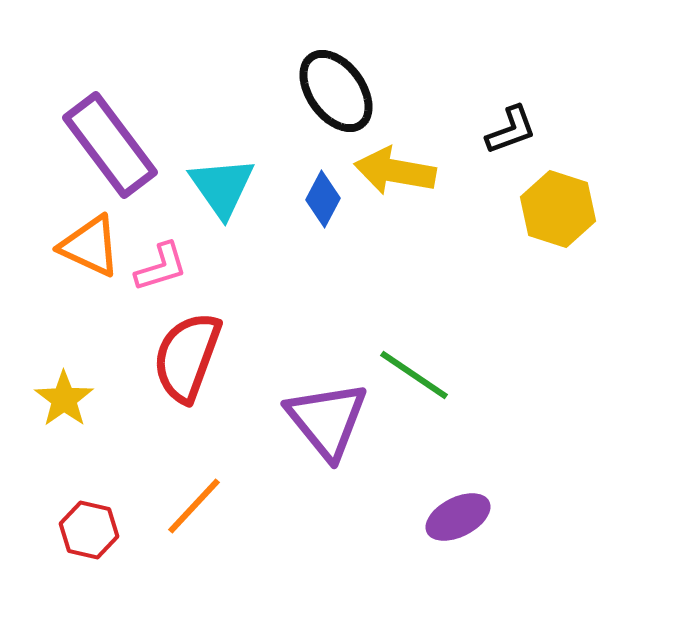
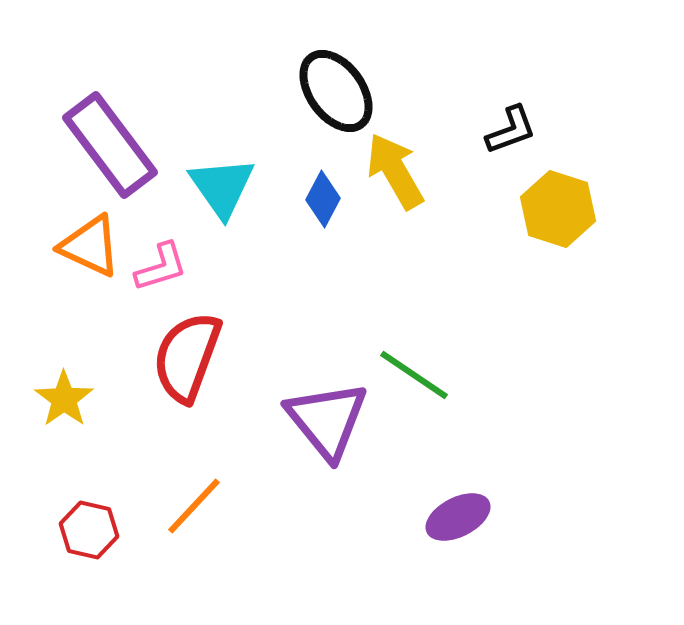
yellow arrow: rotated 50 degrees clockwise
